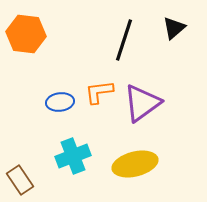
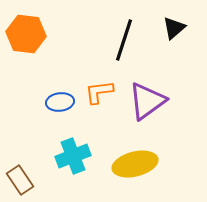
purple triangle: moved 5 px right, 2 px up
